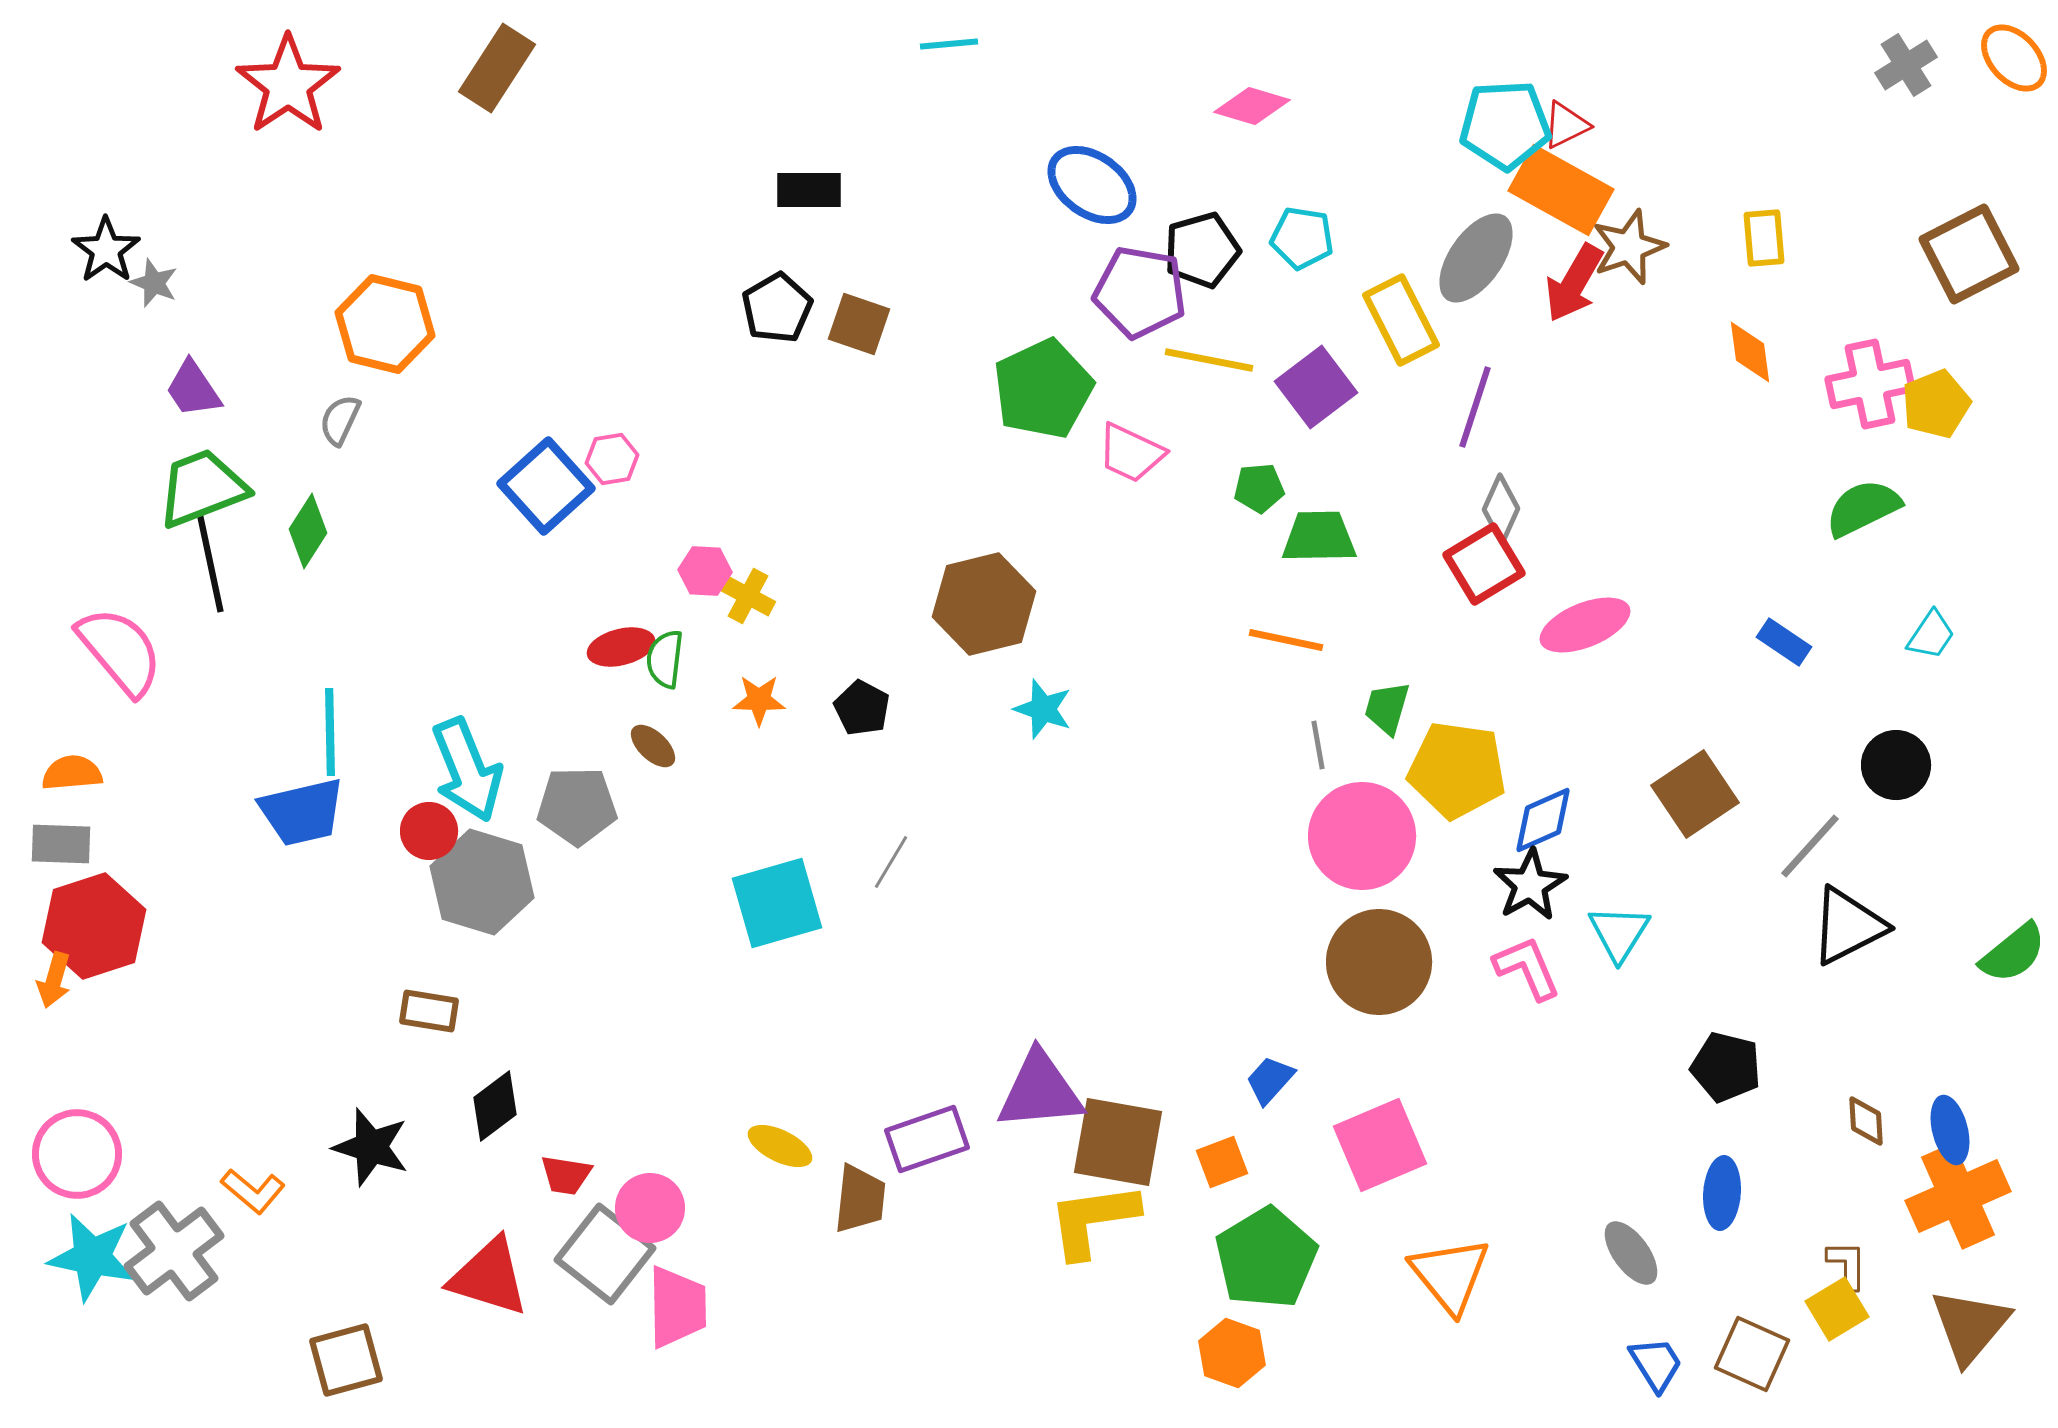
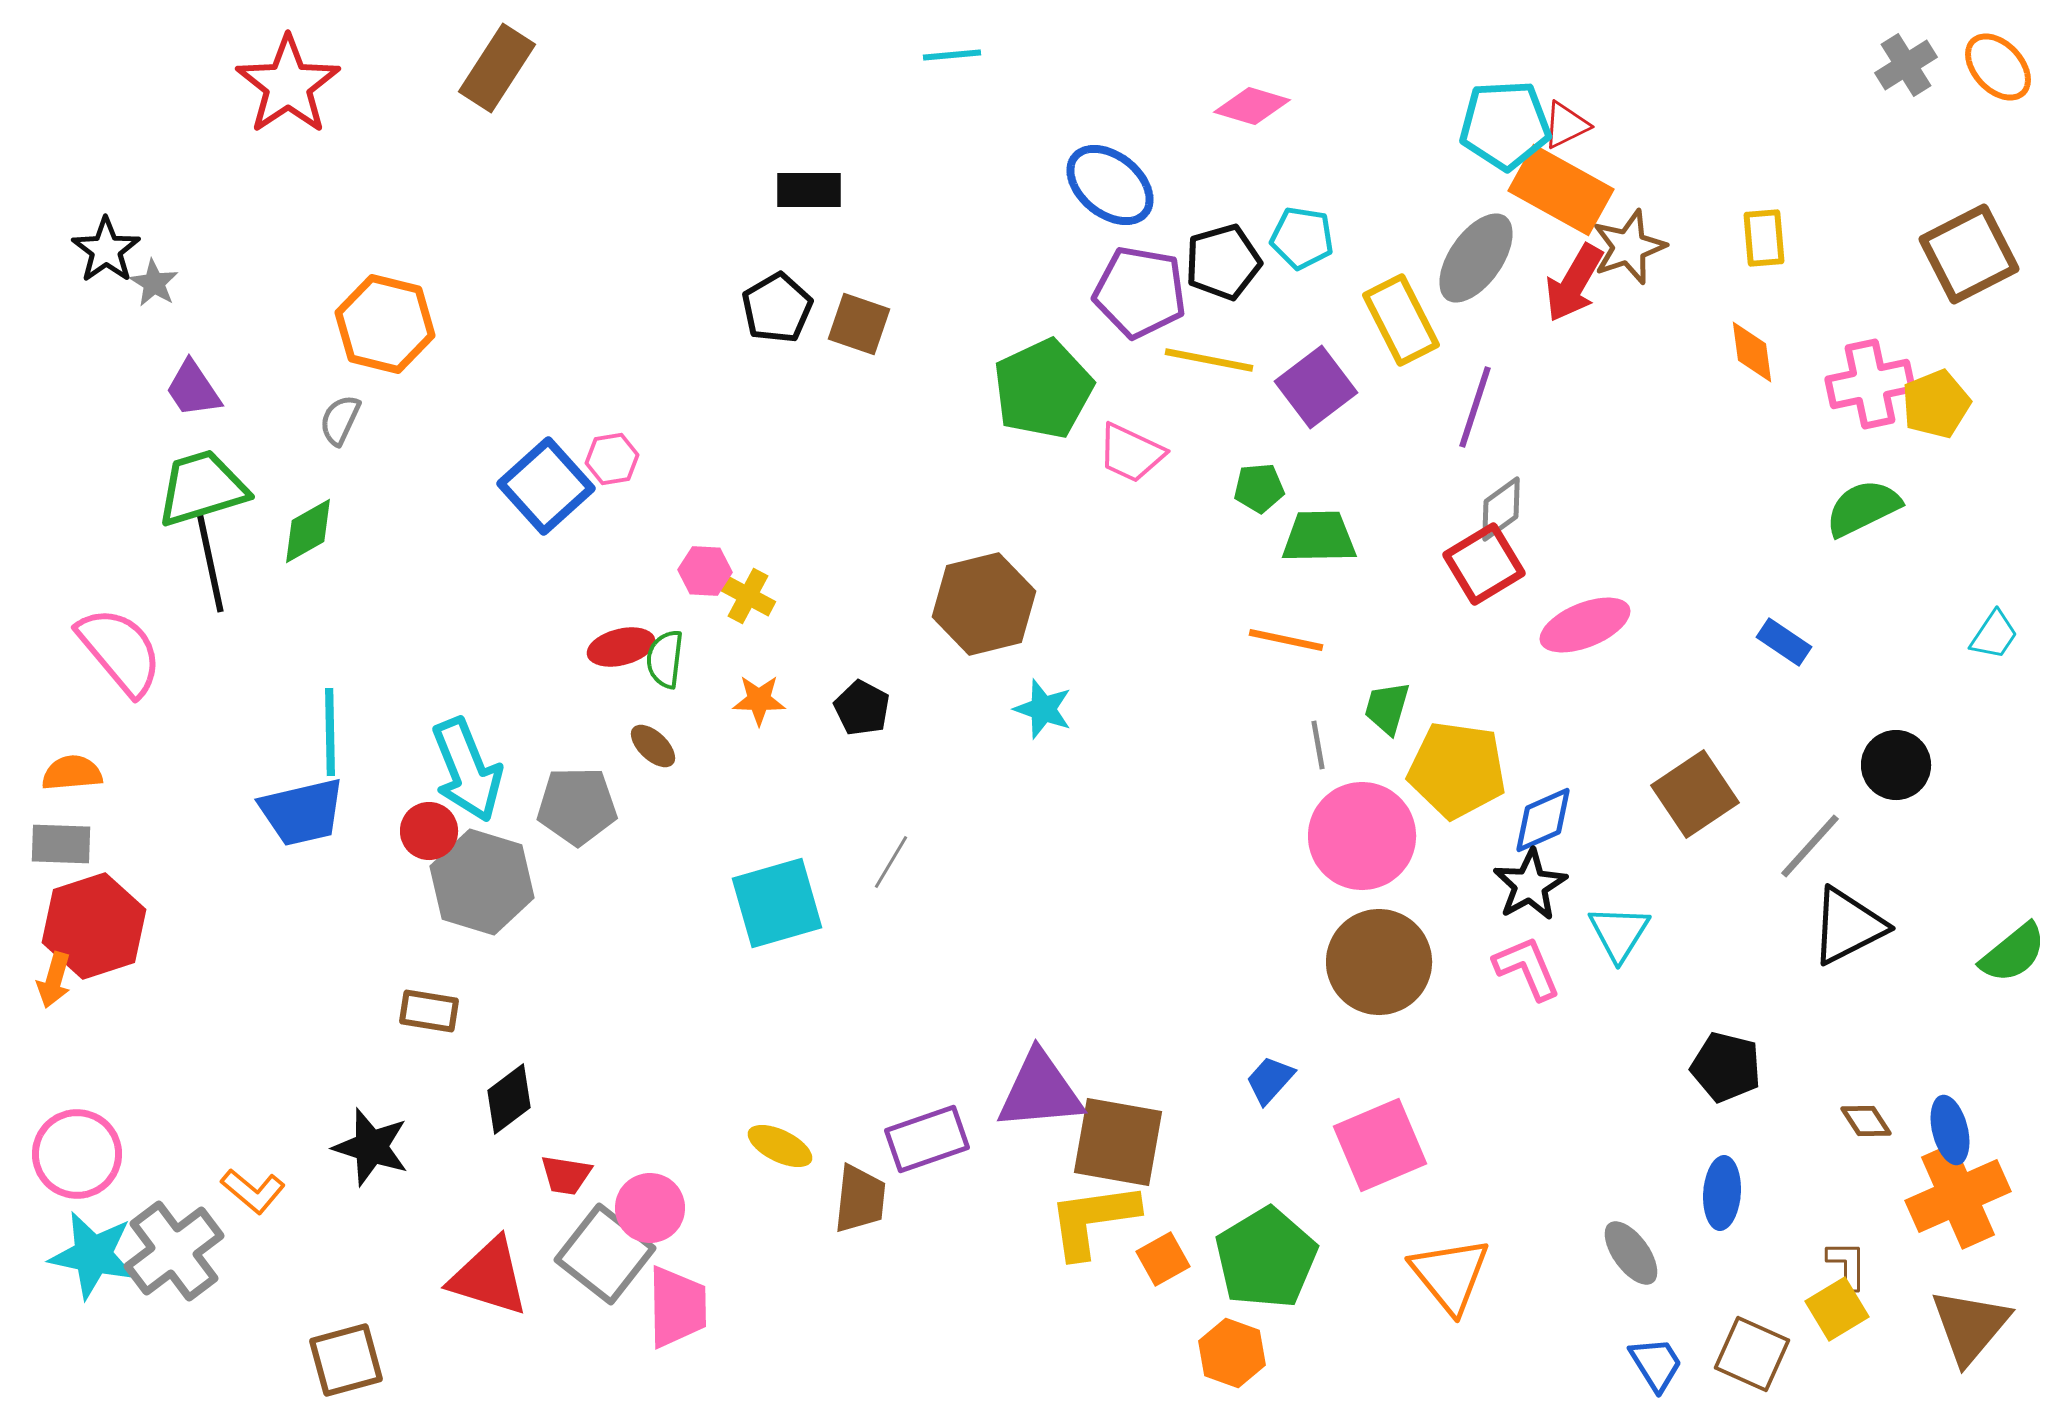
cyan line at (949, 44): moved 3 px right, 11 px down
orange ellipse at (2014, 58): moved 16 px left, 9 px down
blue ellipse at (1092, 185): moved 18 px right; rotated 4 degrees clockwise
black pentagon at (1202, 250): moved 21 px right, 12 px down
gray star at (154, 283): rotated 9 degrees clockwise
orange diamond at (1750, 352): moved 2 px right
green trapezoid at (202, 488): rotated 4 degrees clockwise
gray diamond at (1501, 509): rotated 30 degrees clockwise
green diamond at (308, 531): rotated 28 degrees clockwise
cyan trapezoid at (1931, 635): moved 63 px right
black diamond at (495, 1106): moved 14 px right, 7 px up
brown diamond at (1866, 1121): rotated 30 degrees counterclockwise
orange square at (1222, 1162): moved 59 px left, 97 px down; rotated 8 degrees counterclockwise
cyan star at (92, 1257): moved 1 px right, 2 px up
